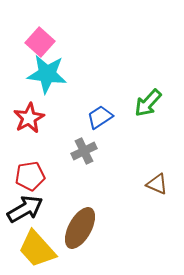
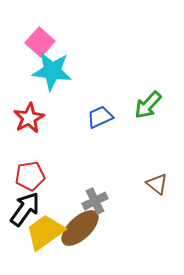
cyan star: moved 5 px right, 3 px up
green arrow: moved 2 px down
blue trapezoid: rotated 8 degrees clockwise
gray cross: moved 11 px right, 50 px down
brown triangle: rotated 15 degrees clockwise
black arrow: rotated 24 degrees counterclockwise
brown ellipse: rotated 18 degrees clockwise
yellow trapezoid: moved 8 px right, 17 px up; rotated 96 degrees clockwise
